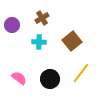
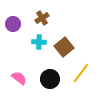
purple circle: moved 1 px right, 1 px up
brown square: moved 8 px left, 6 px down
